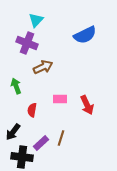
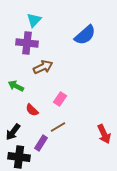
cyan triangle: moved 2 px left
blue semicircle: rotated 15 degrees counterclockwise
purple cross: rotated 15 degrees counterclockwise
green arrow: rotated 42 degrees counterclockwise
pink rectangle: rotated 56 degrees counterclockwise
red arrow: moved 17 px right, 29 px down
red semicircle: rotated 56 degrees counterclockwise
brown line: moved 3 px left, 11 px up; rotated 42 degrees clockwise
purple rectangle: rotated 14 degrees counterclockwise
black cross: moved 3 px left
